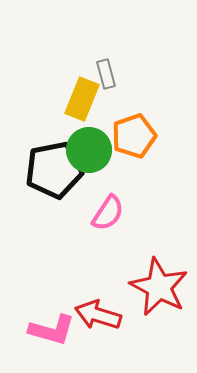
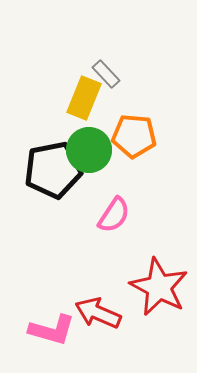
gray rectangle: rotated 28 degrees counterclockwise
yellow rectangle: moved 2 px right, 1 px up
orange pentagon: rotated 24 degrees clockwise
black pentagon: moved 1 px left
pink semicircle: moved 6 px right, 2 px down
red arrow: moved 2 px up; rotated 6 degrees clockwise
